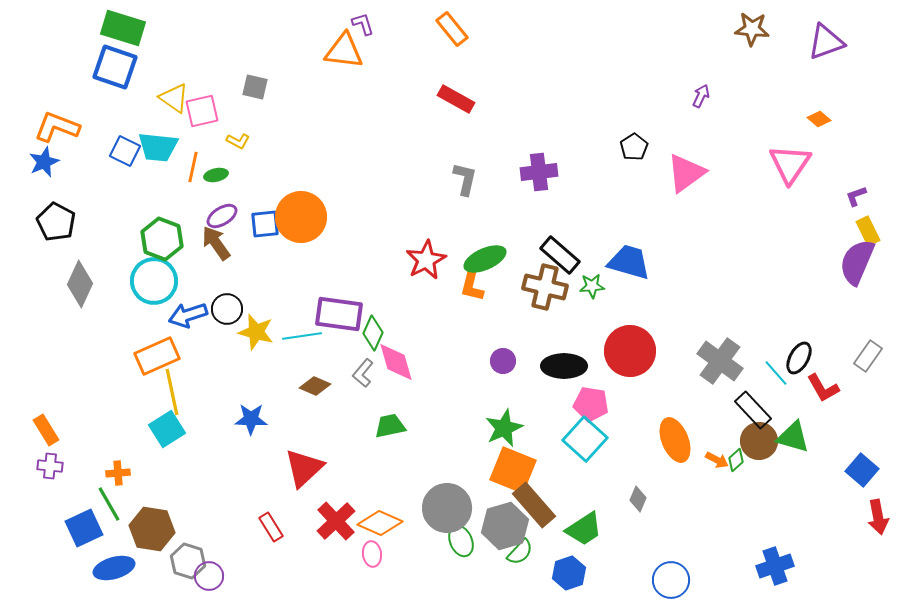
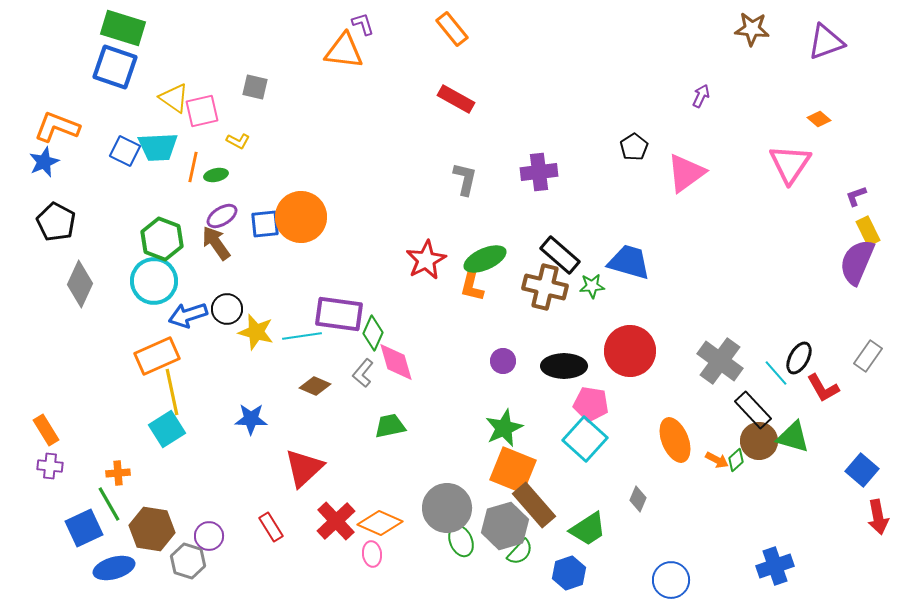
cyan trapezoid at (158, 147): rotated 9 degrees counterclockwise
green trapezoid at (584, 529): moved 4 px right
purple circle at (209, 576): moved 40 px up
